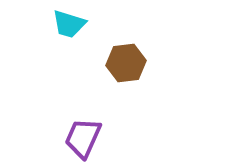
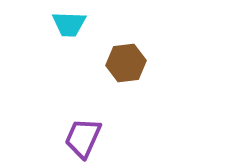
cyan trapezoid: rotated 15 degrees counterclockwise
